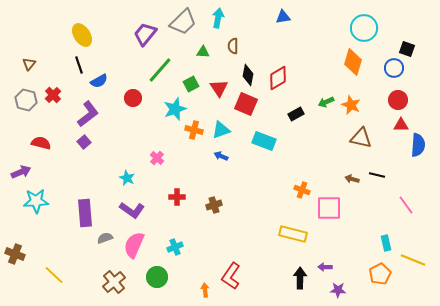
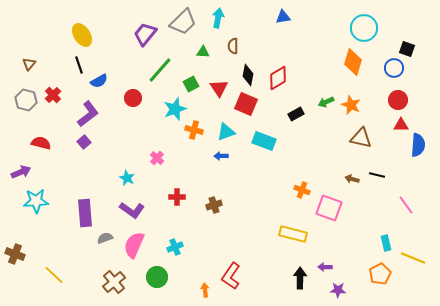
cyan triangle at (221, 130): moved 5 px right, 2 px down
blue arrow at (221, 156): rotated 24 degrees counterclockwise
pink square at (329, 208): rotated 20 degrees clockwise
yellow line at (413, 260): moved 2 px up
